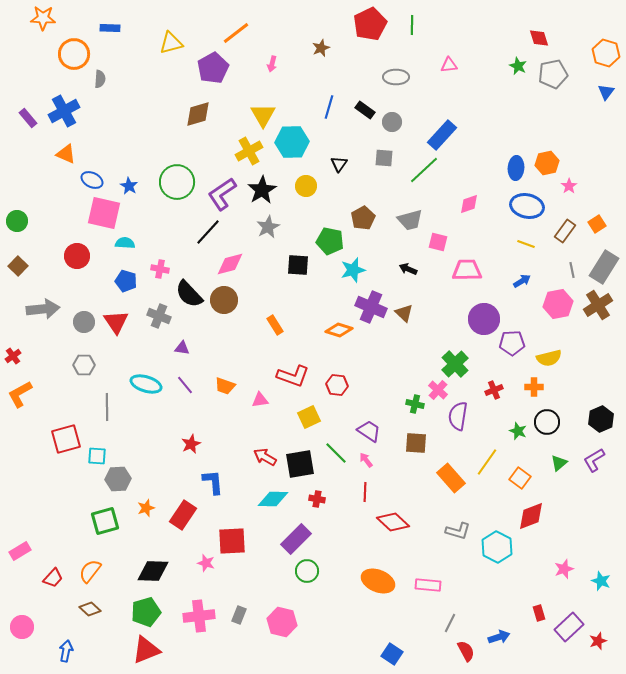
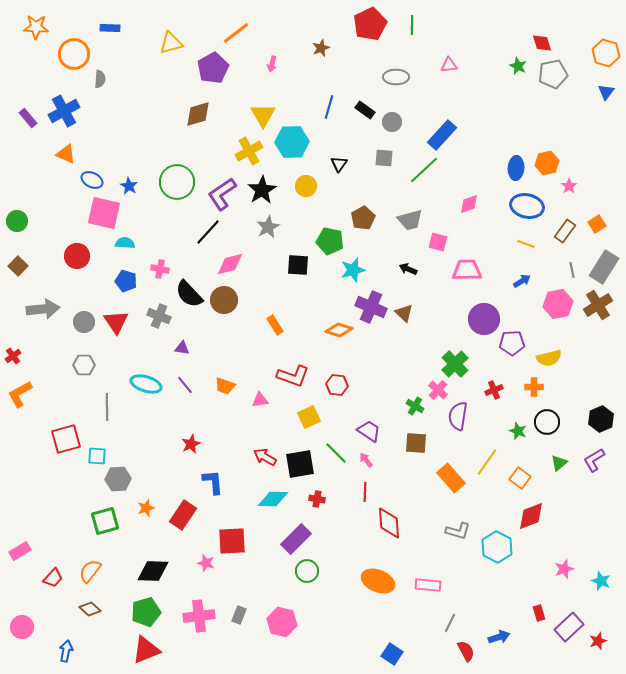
orange star at (43, 18): moved 7 px left, 9 px down
red diamond at (539, 38): moved 3 px right, 5 px down
green cross at (415, 404): moved 2 px down; rotated 18 degrees clockwise
red diamond at (393, 522): moved 4 px left, 1 px down; rotated 44 degrees clockwise
